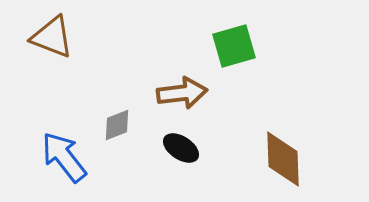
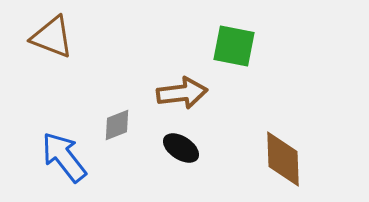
green square: rotated 27 degrees clockwise
